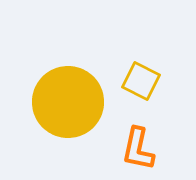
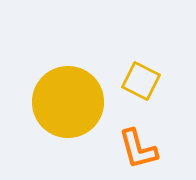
orange L-shape: rotated 27 degrees counterclockwise
